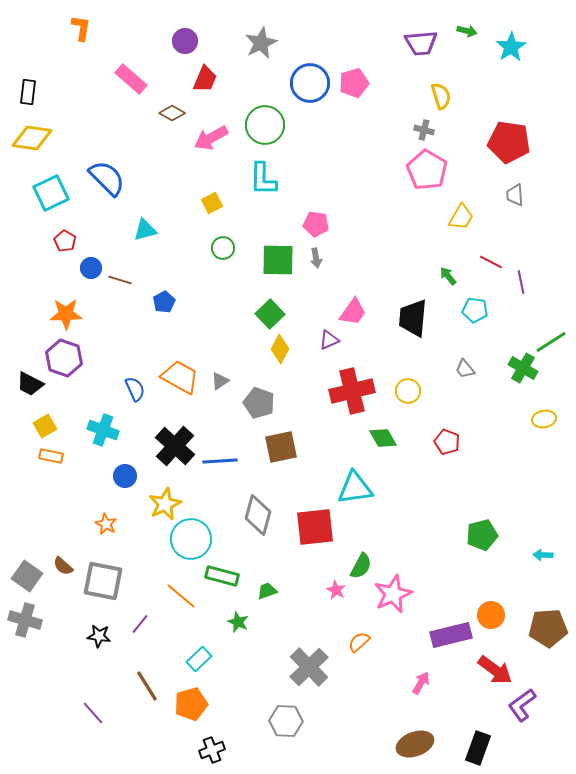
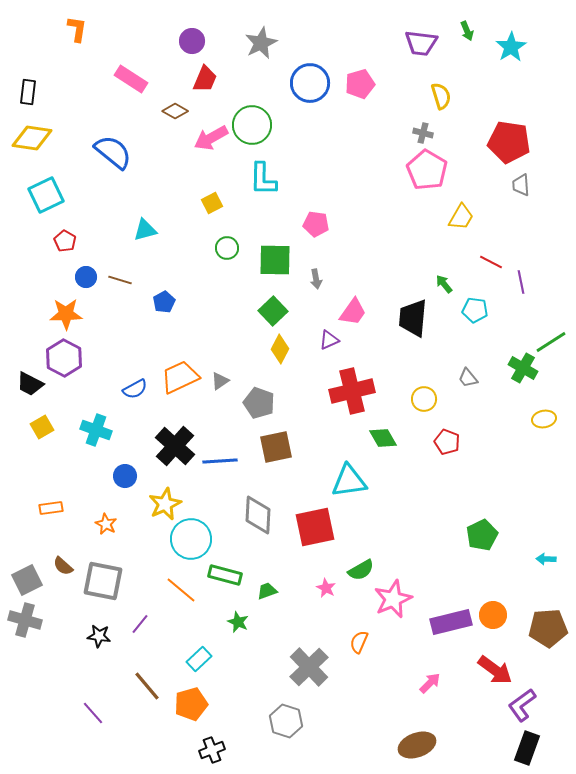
orange L-shape at (81, 28): moved 4 px left, 1 px down
green arrow at (467, 31): rotated 54 degrees clockwise
purple circle at (185, 41): moved 7 px right
purple trapezoid at (421, 43): rotated 12 degrees clockwise
pink rectangle at (131, 79): rotated 8 degrees counterclockwise
pink pentagon at (354, 83): moved 6 px right, 1 px down
brown diamond at (172, 113): moved 3 px right, 2 px up
green circle at (265, 125): moved 13 px left
gray cross at (424, 130): moved 1 px left, 3 px down
blue semicircle at (107, 178): moved 6 px right, 26 px up; rotated 6 degrees counterclockwise
cyan square at (51, 193): moved 5 px left, 2 px down
gray trapezoid at (515, 195): moved 6 px right, 10 px up
green circle at (223, 248): moved 4 px right
gray arrow at (316, 258): moved 21 px down
green square at (278, 260): moved 3 px left
blue circle at (91, 268): moved 5 px left, 9 px down
green arrow at (448, 276): moved 4 px left, 8 px down
green square at (270, 314): moved 3 px right, 3 px up
purple hexagon at (64, 358): rotated 9 degrees clockwise
gray trapezoid at (465, 369): moved 3 px right, 9 px down
orange trapezoid at (180, 377): rotated 54 degrees counterclockwise
blue semicircle at (135, 389): rotated 85 degrees clockwise
yellow circle at (408, 391): moved 16 px right, 8 px down
yellow square at (45, 426): moved 3 px left, 1 px down
cyan cross at (103, 430): moved 7 px left
brown square at (281, 447): moved 5 px left
orange rectangle at (51, 456): moved 52 px down; rotated 20 degrees counterclockwise
cyan triangle at (355, 488): moved 6 px left, 7 px up
gray diamond at (258, 515): rotated 12 degrees counterclockwise
red square at (315, 527): rotated 6 degrees counterclockwise
green pentagon at (482, 535): rotated 12 degrees counterclockwise
cyan arrow at (543, 555): moved 3 px right, 4 px down
green semicircle at (361, 566): moved 4 px down; rotated 32 degrees clockwise
gray square at (27, 576): moved 4 px down; rotated 28 degrees clockwise
green rectangle at (222, 576): moved 3 px right, 1 px up
pink star at (336, 590): moved 10 px left, 2 px up
pink star at (393, 594): moved 5 px down
orange line at (181, 596): moved 6 px up
orange circle at (491, 615): moved 2 px right
purple rectangle at (451, 635): moved 13 px up
orange semicircle at (359, 642): rotated 25 degrees counterclockwise
pink arrow at (421, 683): moved 9 px right; rotated 15 degrees clockwise
brown line at (147, 686): rotated 8 degrees counterclockwise
gray hexagon at (286, 721): rotated 16 degrees clockwise
brown ellipse at (415, 744): moved 2 px right, 1 px down
black rectangle at (478, 748): moved 49 px right
